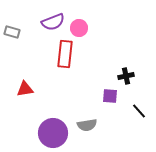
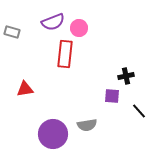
purple square: moved 2 px right
purple circle: moved 1 px down
